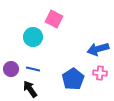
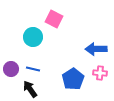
blue arrow: moved 2 px left; rotated 15 degrees clockwise
